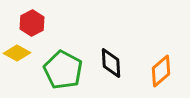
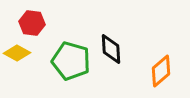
red hexagon: rotated 25 degrees counterclockwise
black diamond: moved 14 px up
green pentagon: moved 8 px right, 9 px up; rotated 12 degrees counterclockwise
